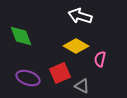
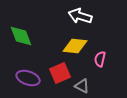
yellow diamond: moved 1 px left; rotated 25 degrees counterclockwise
